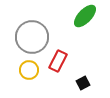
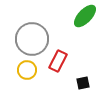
gray circle: moved 2 px down
yellow circle: moved 2 px left
black square: rotated 16 degrees clockwise
